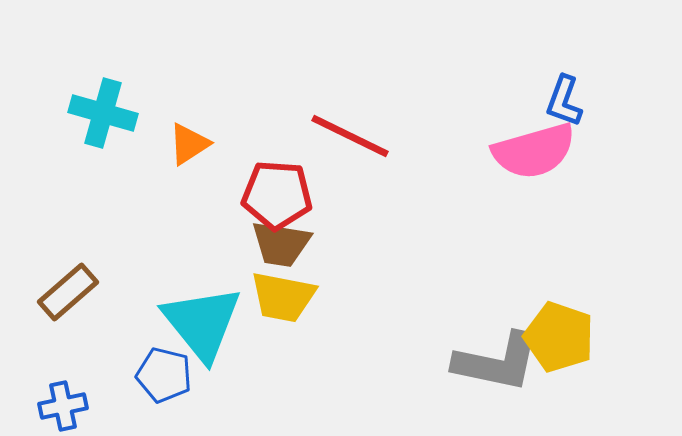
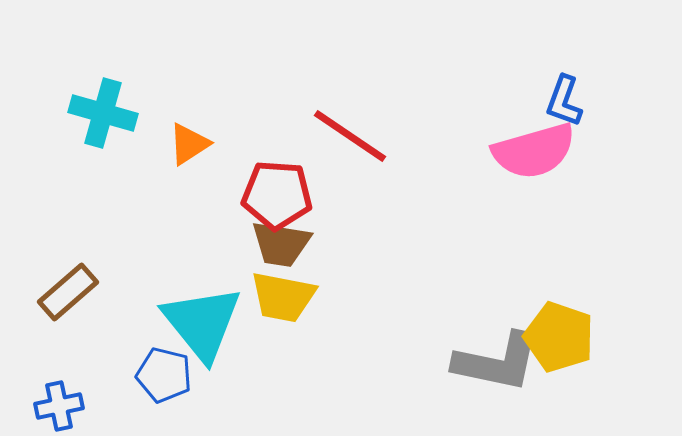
red line: rotated 8 degrees clockwise
blue cross: moved 4 px left
